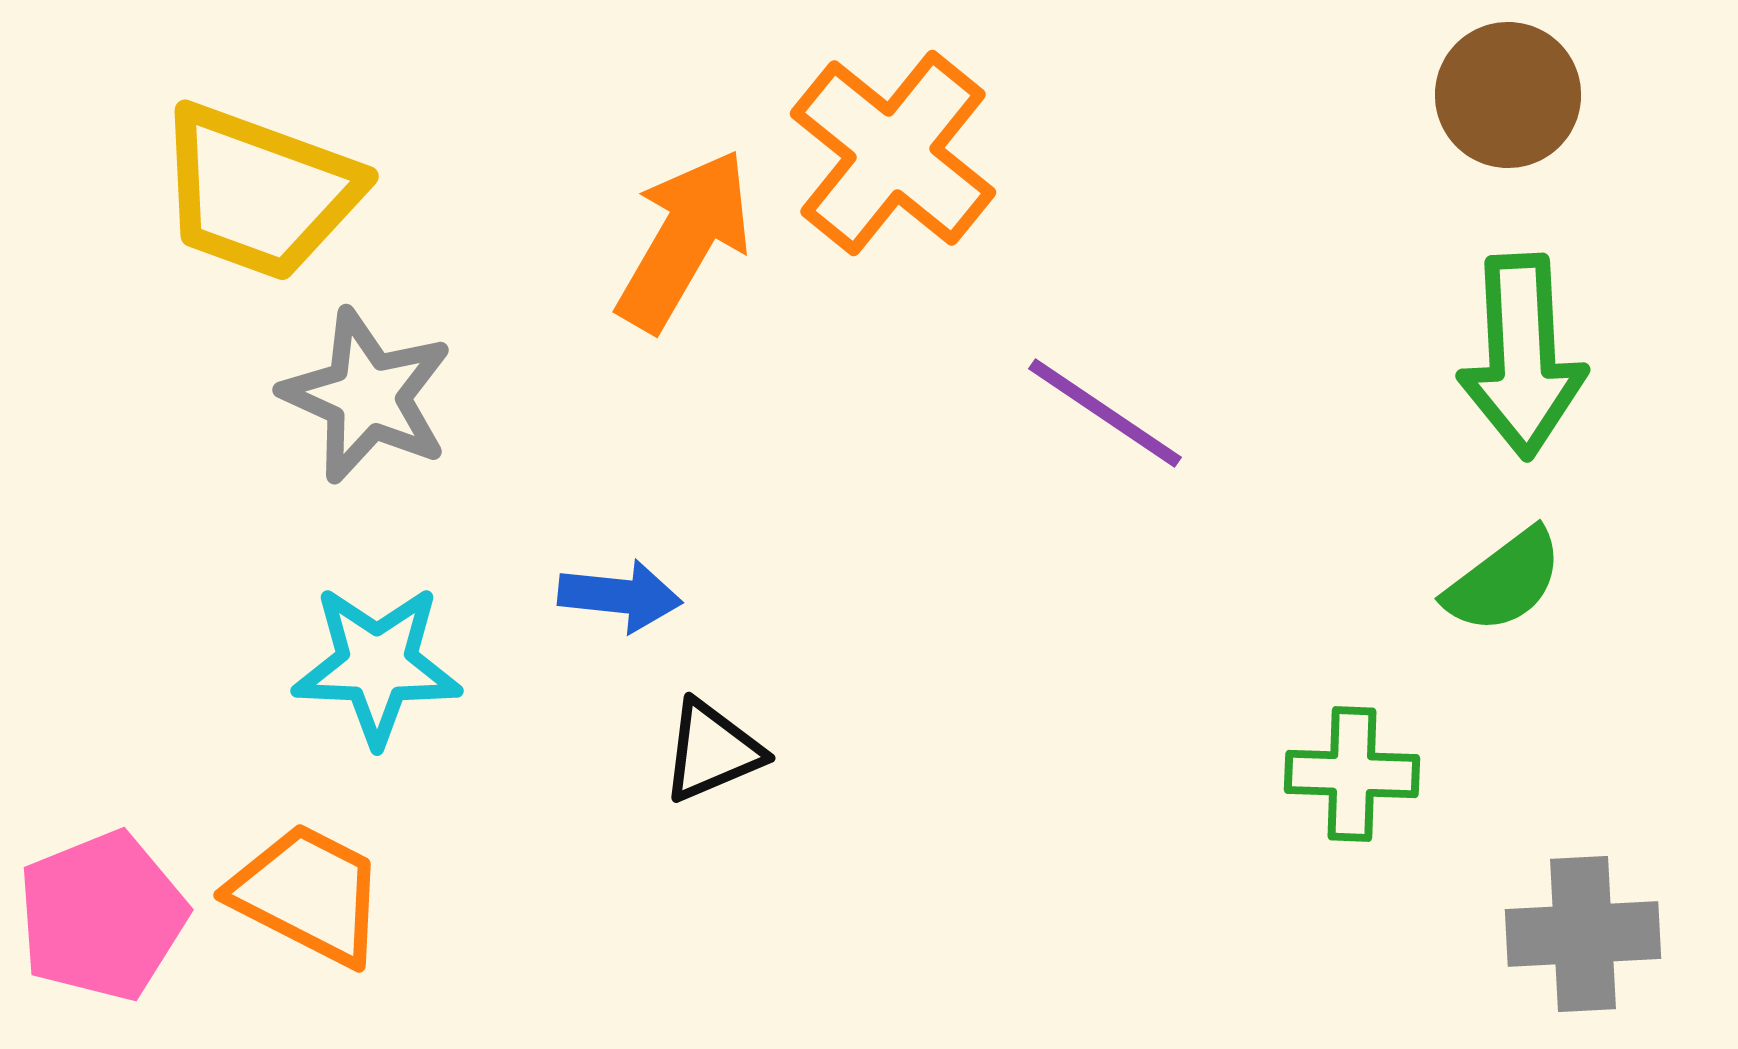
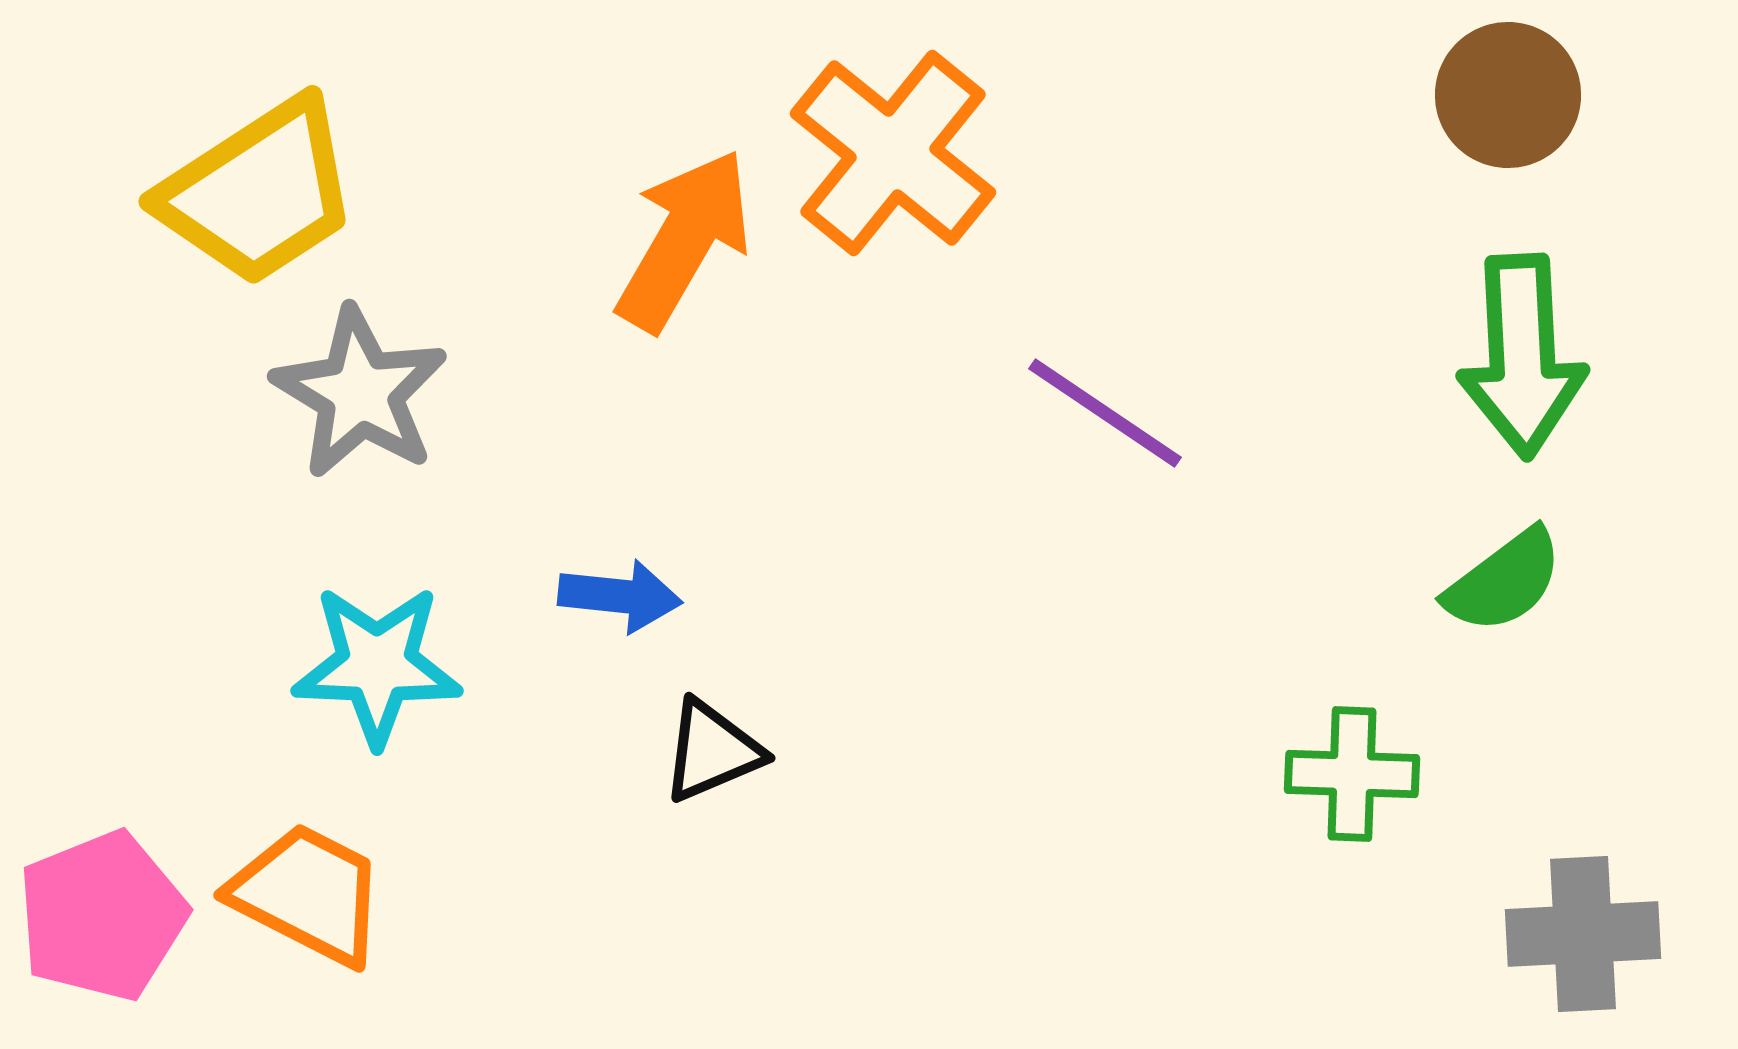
yellow trapezoid: rotated 53 degrees counterclockwise
gray star: moved 7 px left, 3 px up; rotated 7 degrees clockwise
